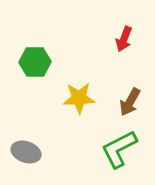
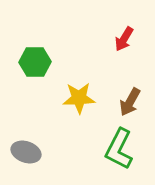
red arrow: rotated 10 degrees clockwise
green L-shape: rotated 36 degrees counterclockwise
